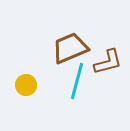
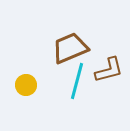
brown L-shape: moved 1 px right, 8 px down
